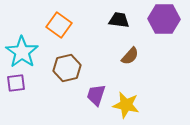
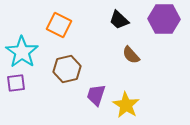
black trapezoid: rotated 145 degrees counterclockwise
orange square: rotated 10 degrees counterclockwise
brown semicircle: moved 1 px right, 1 px up; rotated 96 degrees clockwise
brown hexagon: moved 1 px down
yellow star: rotated 20 degrees clockwise
